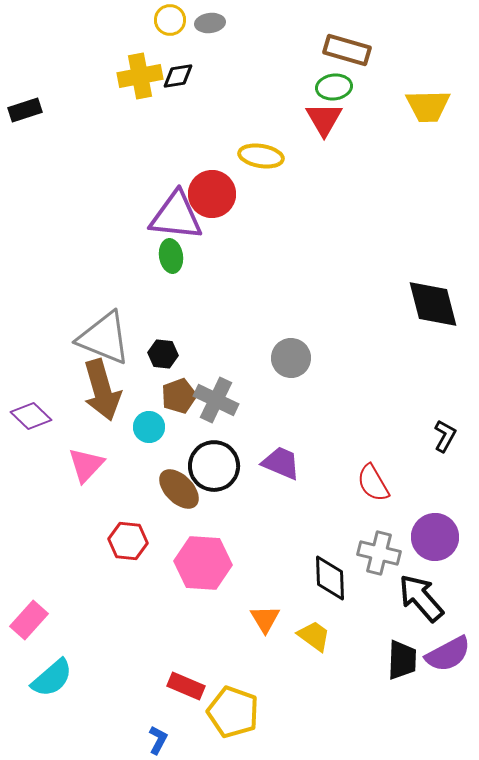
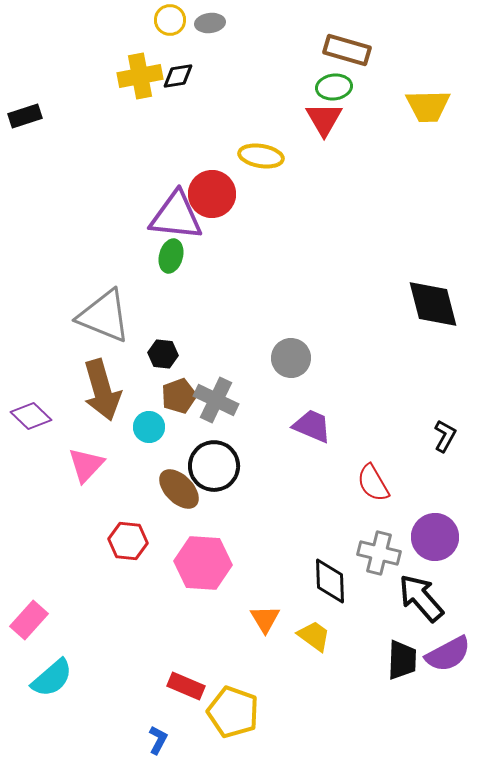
black rectangle at (25, 110): moved 6 px down
green ellipse at (171, 256): rotated 24 degrees clockwise
gray triangle at (104, 338): moved 22 px up
purple trapezoid at (281, 463): moved 31 px right, 37 px up
black diamond at (330, 578): moved 3 px down
